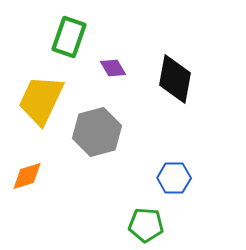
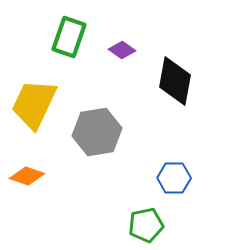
purple diamond: moved 9 px right, 18 px up; rotated 24 degrees counterclockwise
black diamond: moved 2 px down
yellow trapezoid: moved 7 px left, 4 px down
gray hexagon: rotated 6 degrees clockwise
orange diamond: rotated 36 degrees clockwise
green pentagon: rotated 16 degrees counterclockwise
